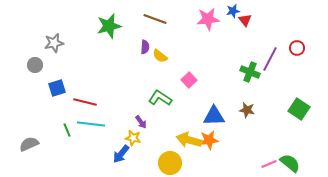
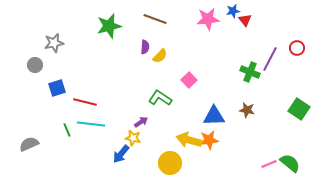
yellow semicircle: rotated 84 degrees counterclockwise
purple arrow: rotated 88 degrees counterclockwise
